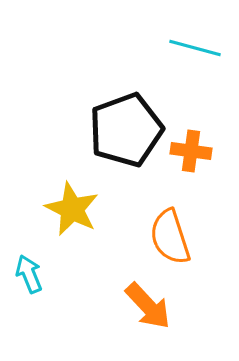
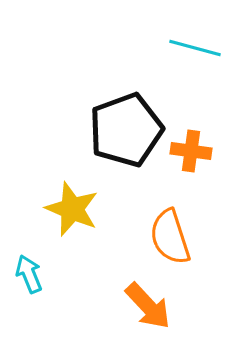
yellow star: rotated 4 degrees counterclockwise
